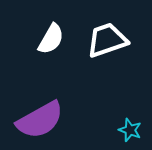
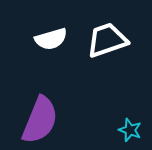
white semicircle: rotated 44 degrees clockwise
purple semicircle: rotated 39 degrees counterclockwise
